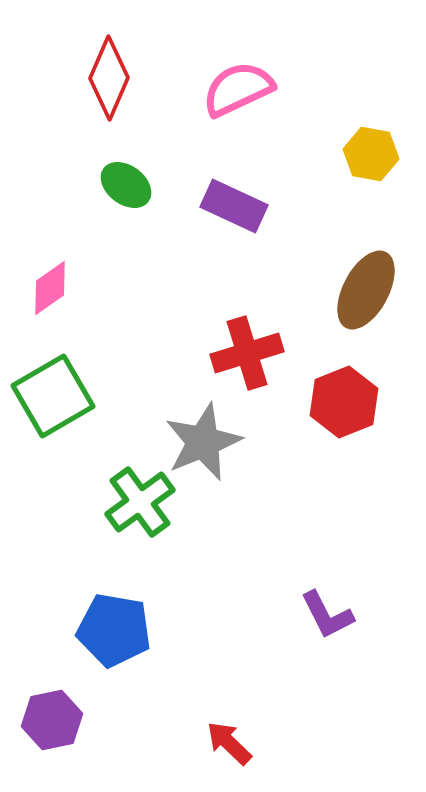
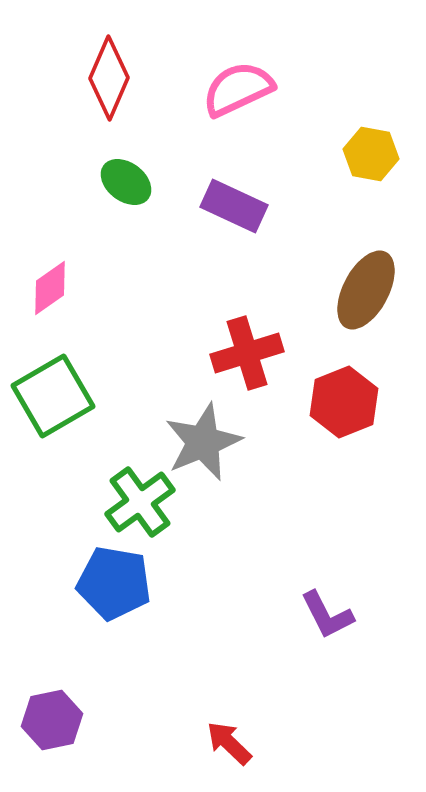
green ellipse: moved 3 px up
blue pentagon: moved 47 px up
